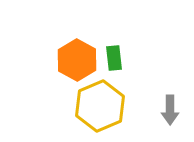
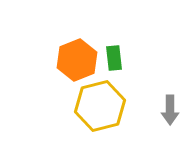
orange hexagon: rotated 9 degrees clockwise
yellow hexagon: rotated 9 degrees clockwise
